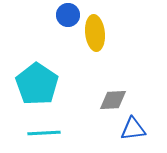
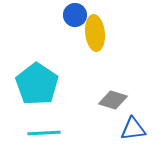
blue circle: moved 7 px right
gray diamond: rotated 20 degrees clockwise
